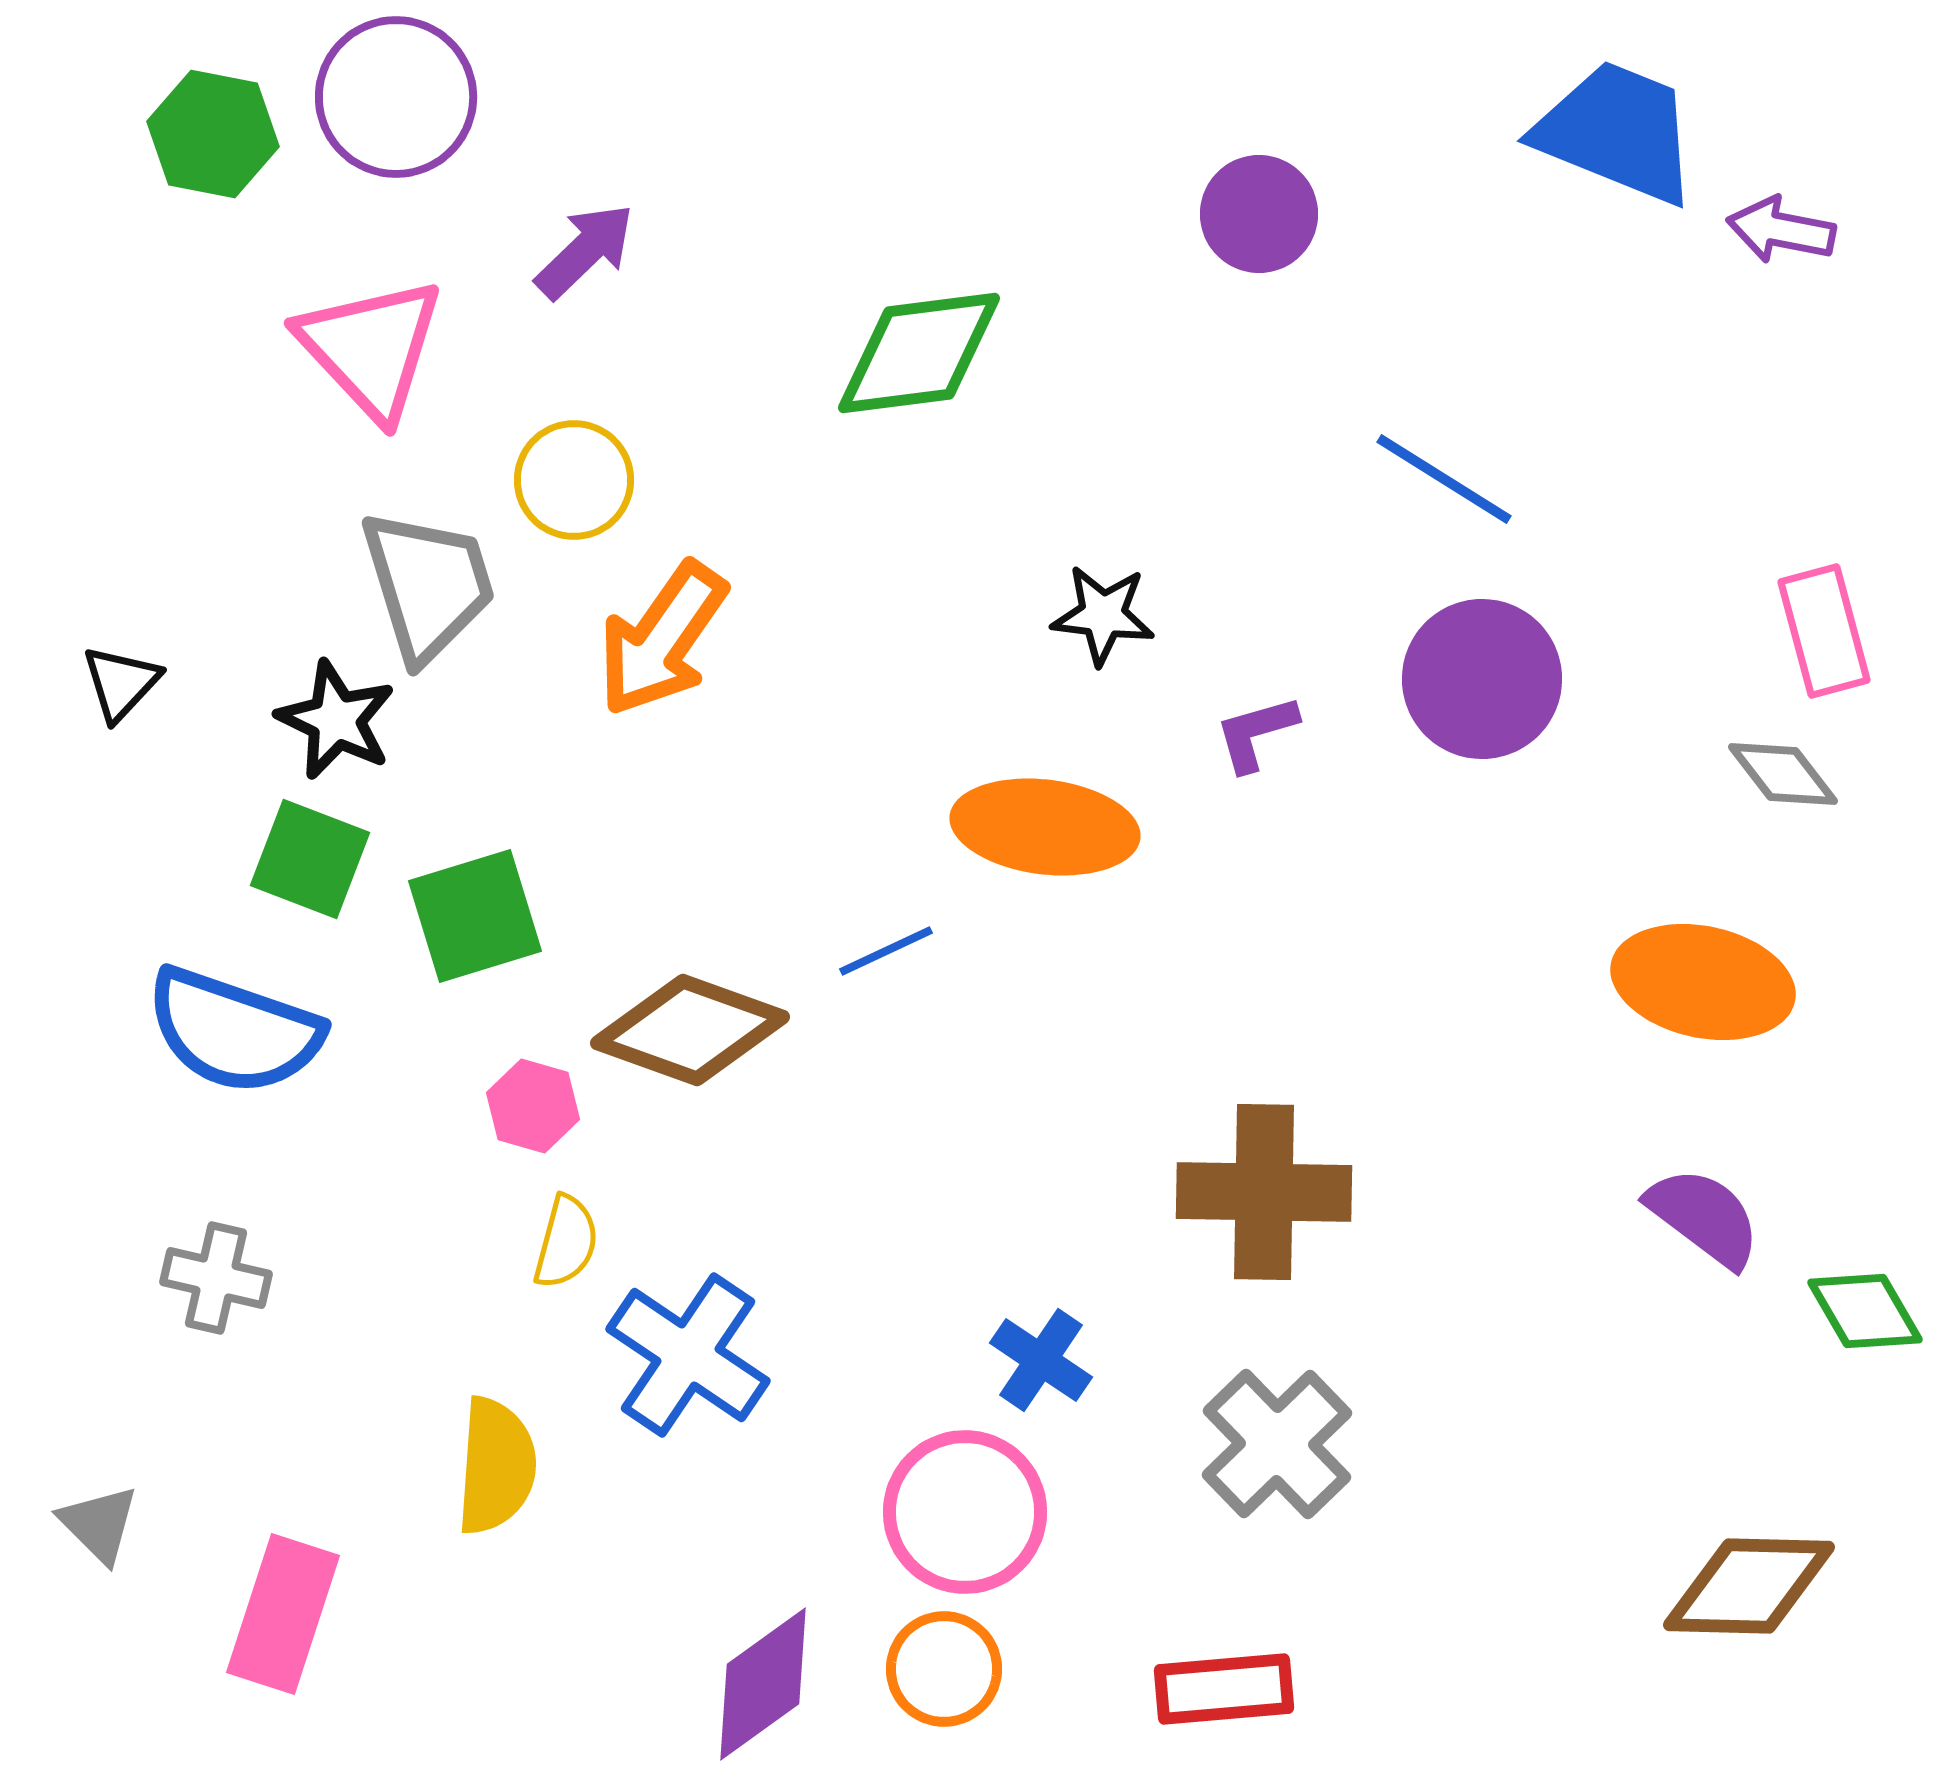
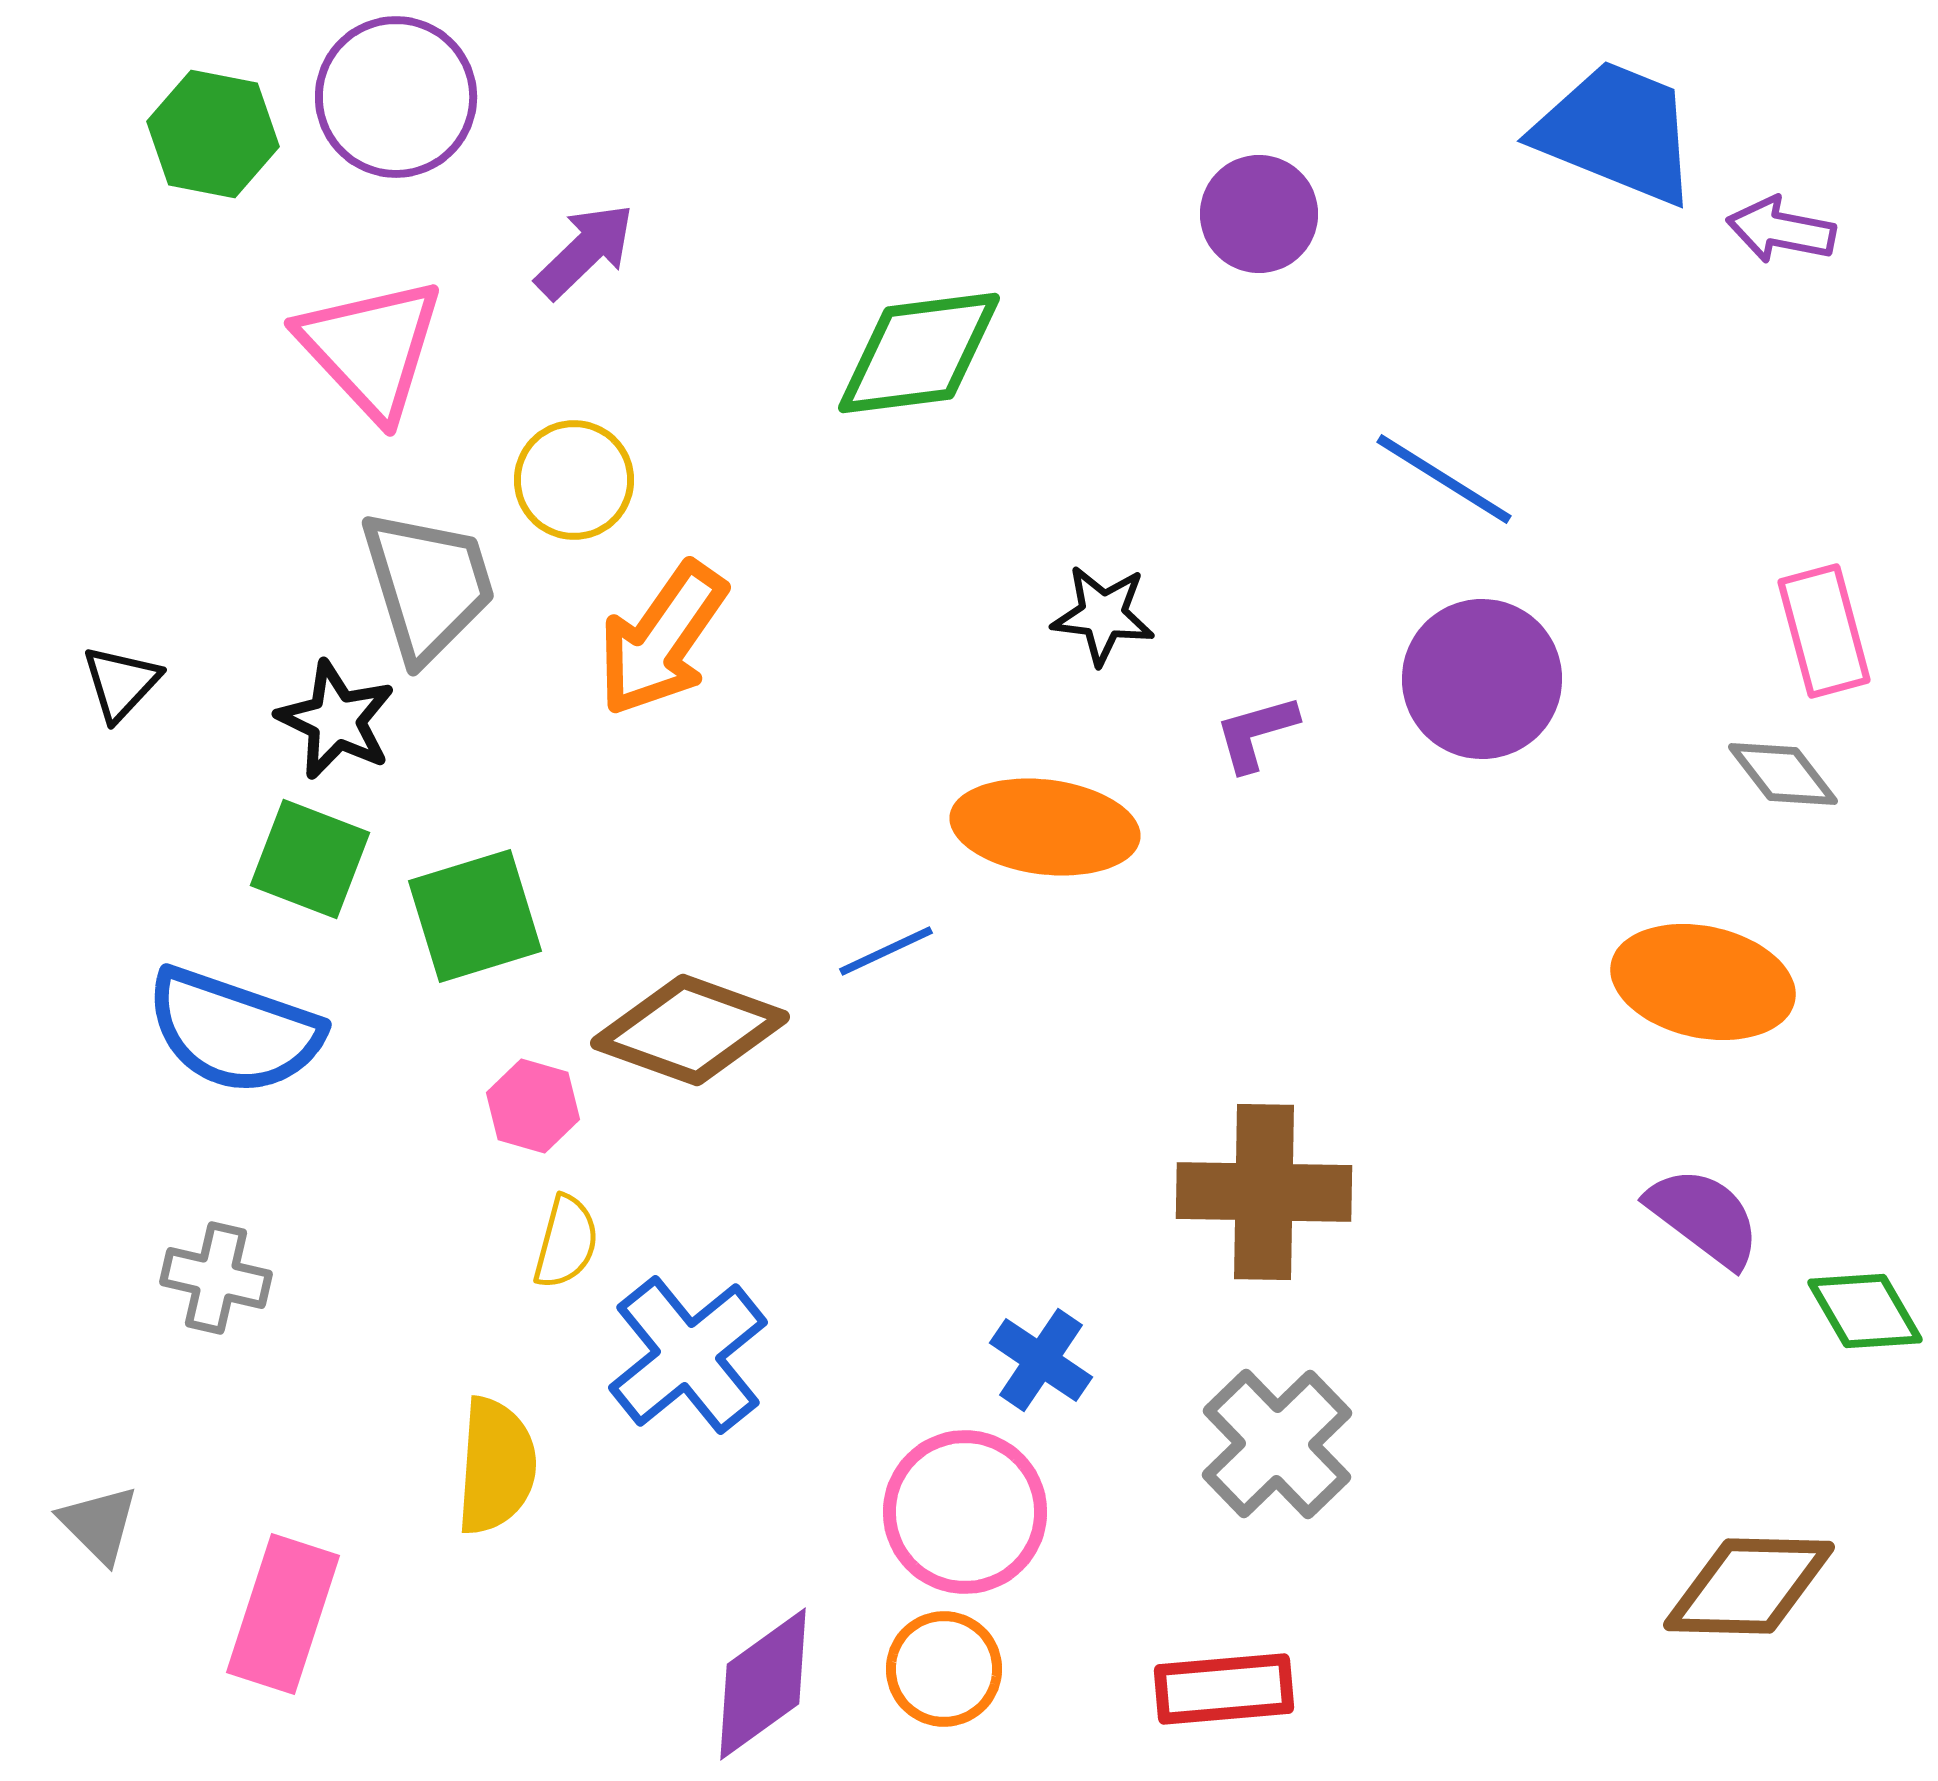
blue cross at (688, 1355): rotated 17 degrees clockwise
